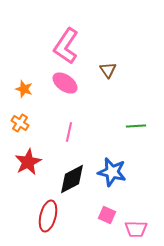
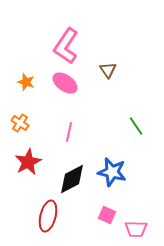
orange star: moved 2 px right, 7 px up
green line: rotated 60 degrees clockwise
